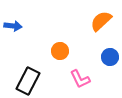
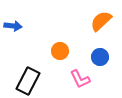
blue circle: moved 10 px left
